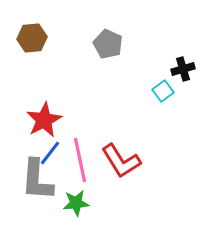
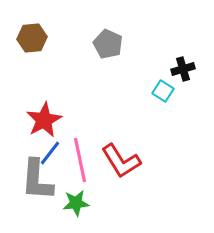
cyan square: rotated 20 degrees counterclockwise
